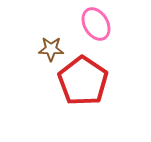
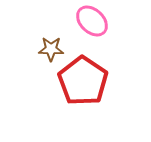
pink ellipse: moved 4 px left, 3 px up; rotated 16 degrees counterclockwise
